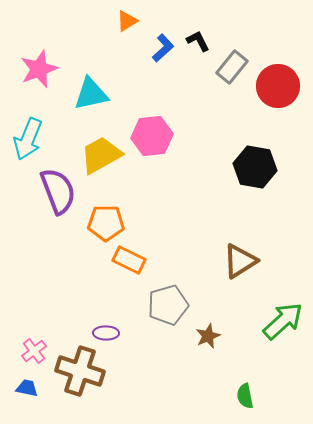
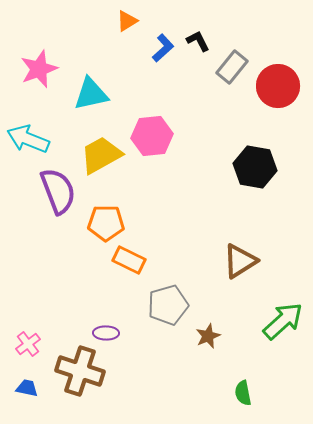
cyan arrow: rotated 90 degrees clockwise
pink cross: moved 6 px left, 7 px up
green semicircle: moved 2 px left, 3 px up
